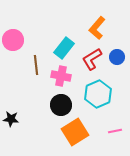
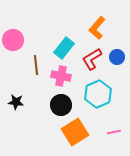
black star: moved 5 px right, 17 px up
pink line: moved 1 px left, 1 px down
